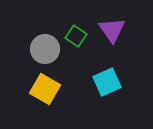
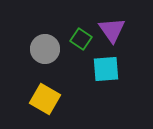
green square: moved 5 px right, 3 px down
cyan square: moved 1 px left, 13 px up; rotated 20 degrees clockwise
yellow square: moved 10 px down
